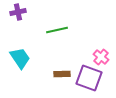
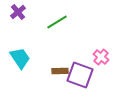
purple cross: rotated 28 degrees counterclockwise
green line: moved 8 px up; rotated 20 degrees counterclockwise
brown rectangle: moved 2 px left, 3 px up
purple square: moved 9 px left, 3 px up
